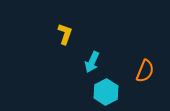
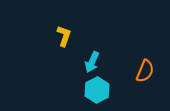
yellow L-shape: moved 1 px left, 2 px down
cyan hexagon: moved 9 px left, 2 px up
